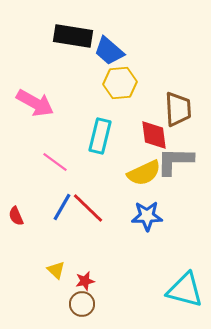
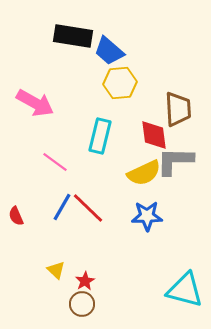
red star: rotated 18 degrees counterclockwise
